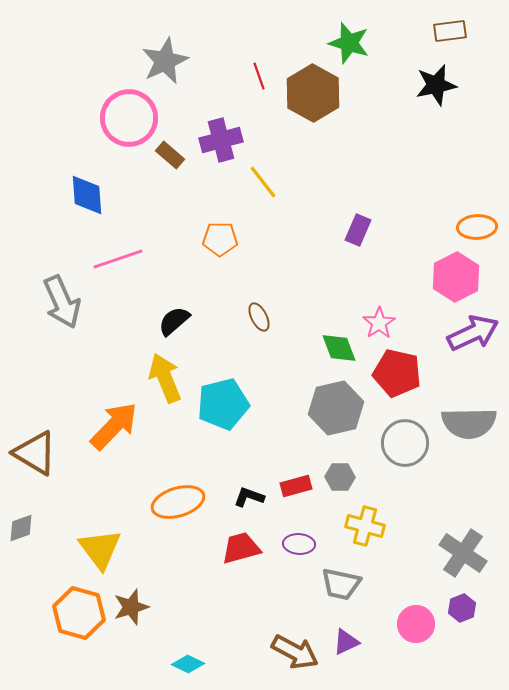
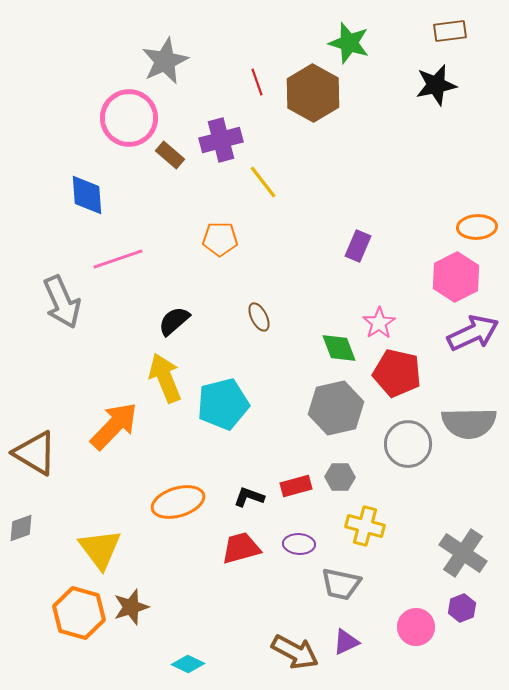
red line at (259, 76): moved 2 px left, 6 px down
purple rectangle at (358, 230): moved 16 px down
gray circle at (405, 443): moved 3 px right, 1 px down
pink circle at (416, 624): moved 3 px down
